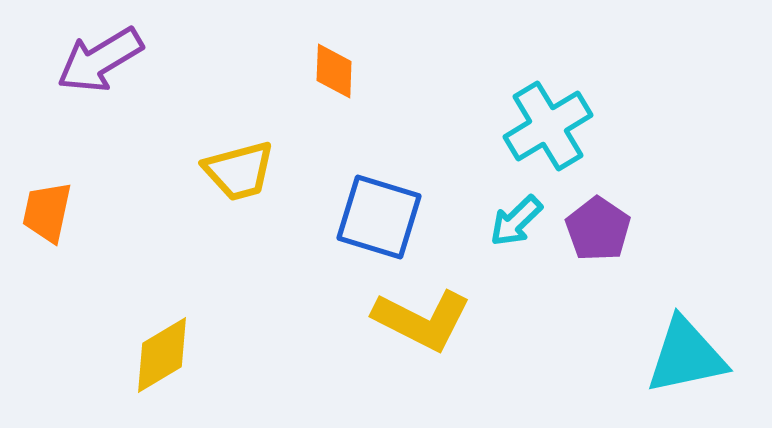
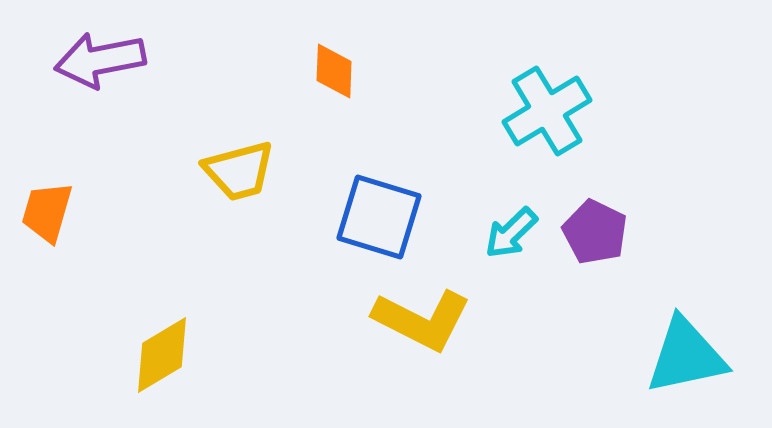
purple arrow: rotated 20 degrees clockwise
cyan cross: moved 1 px left, 15 px up
orange trapezoid: rotated 4 degrees clockwise
cyan arrow: moved 5 px left, 12 px down
purple pentagon: moved 3 px left, 3 px down; rotated 8 degrees counterclockwise
